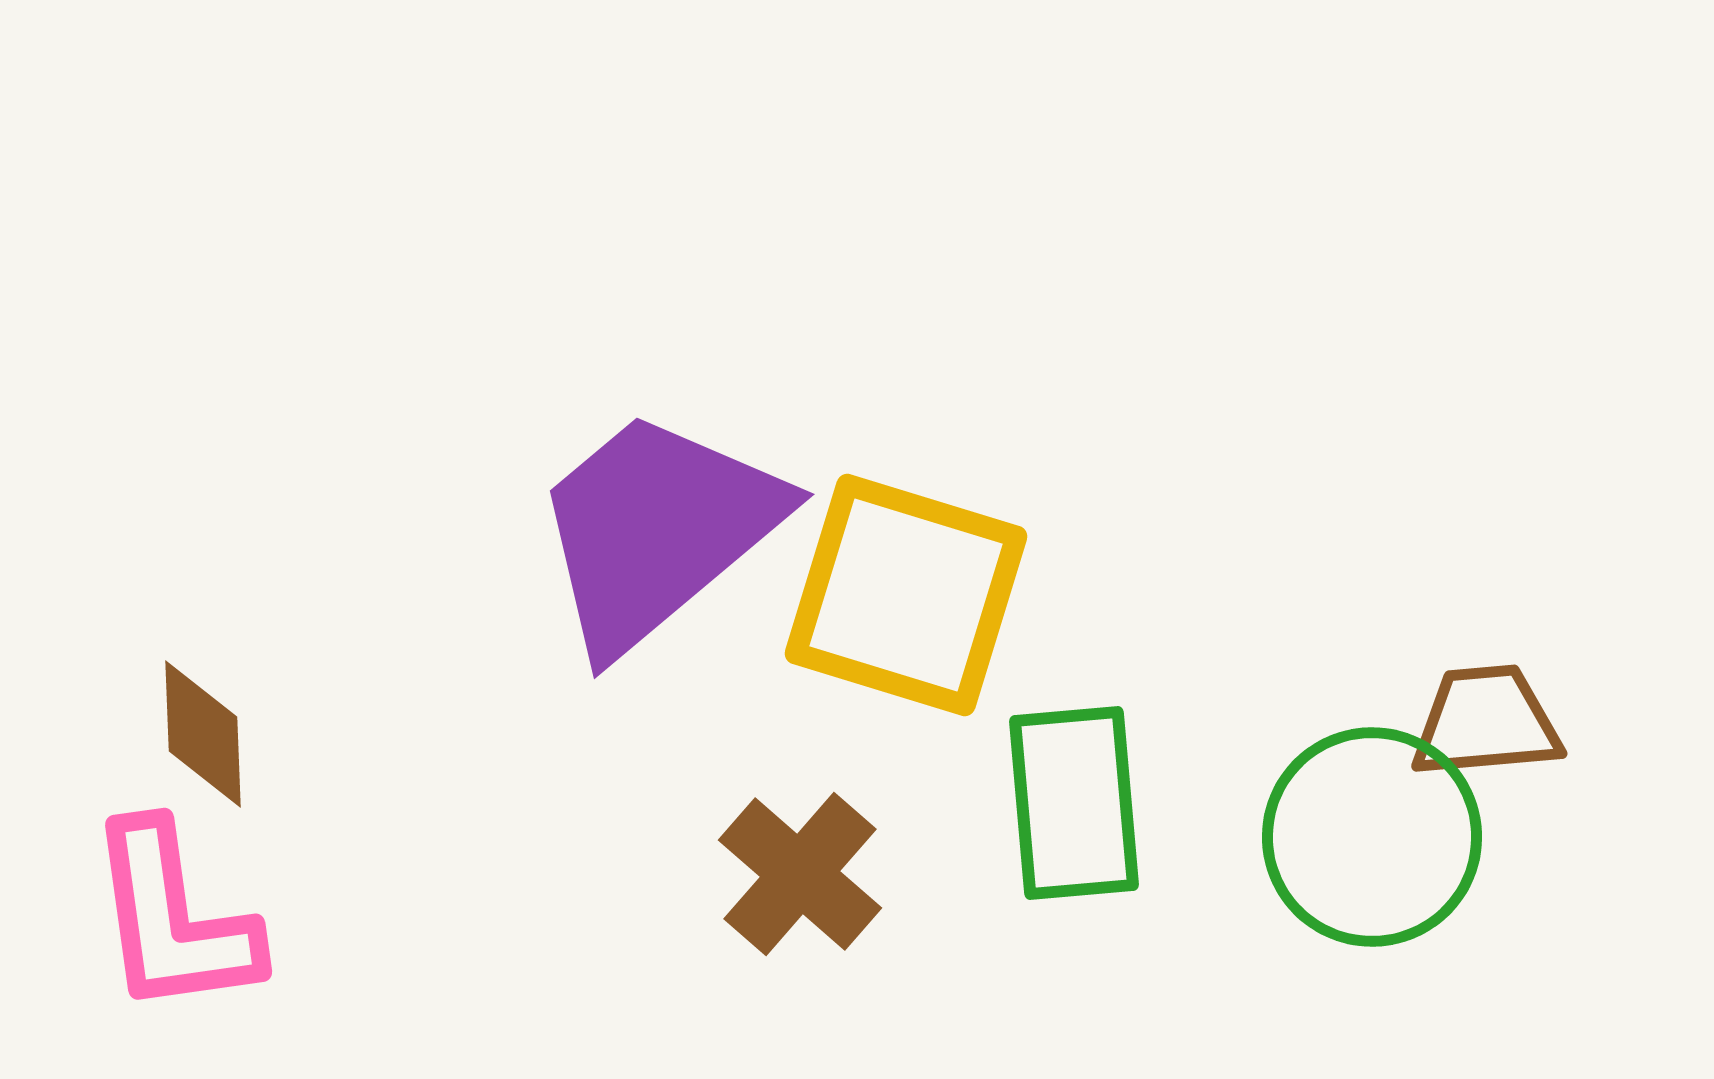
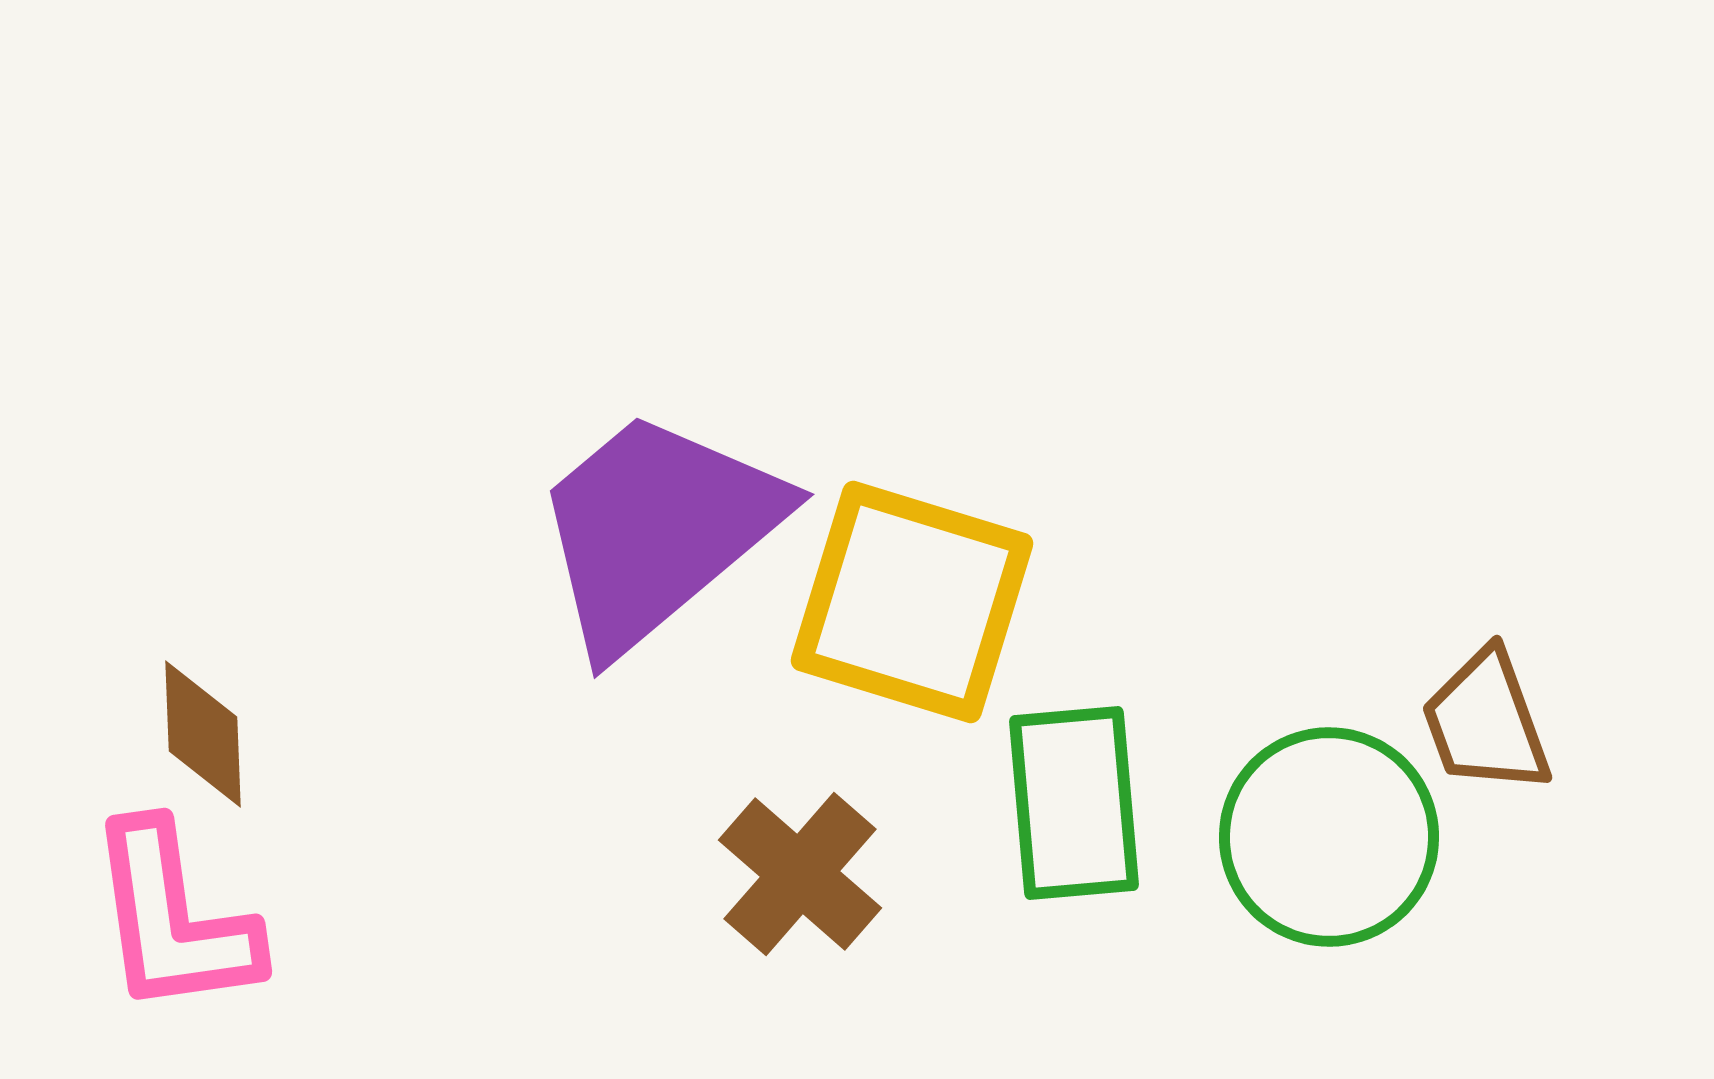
yellow square: moved 6 px right, 7 px down
brown trapezoid: rotated 105 degrees counterclockwise
green circle: moved 43 px left
